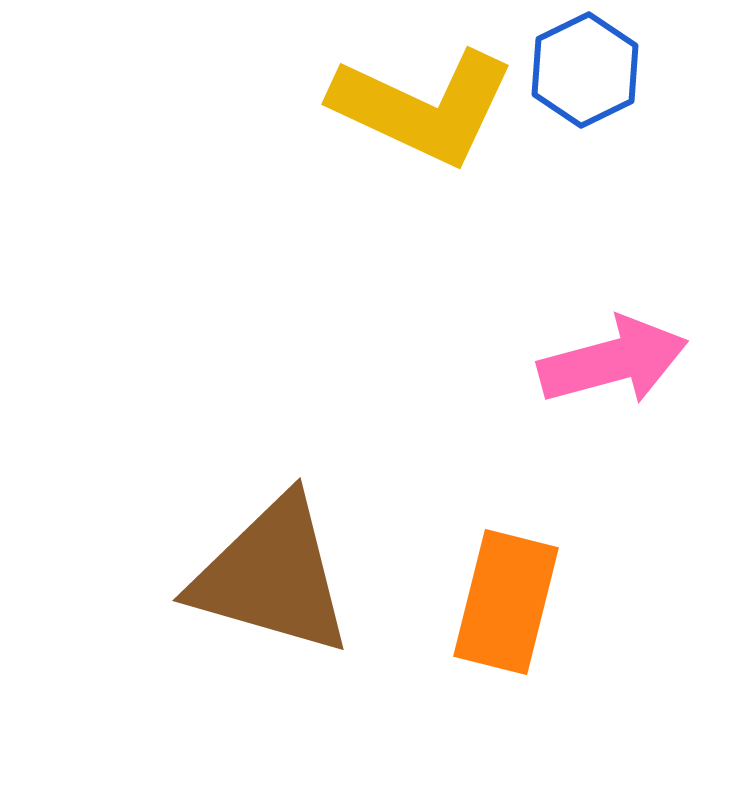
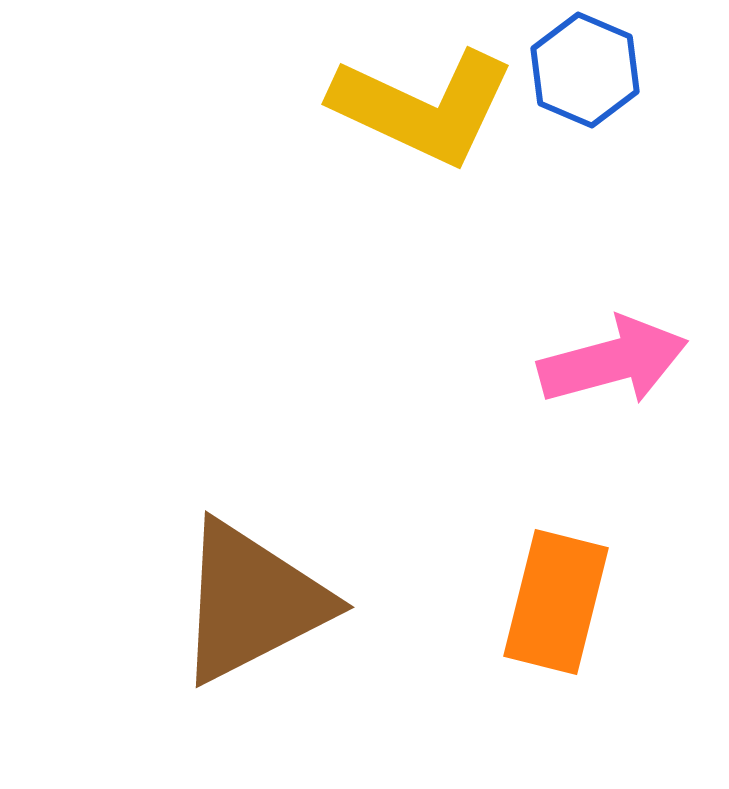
blue hexagon: rotated 11 degrees counterclockwise
brown triangle: moved 20 px left, 26 px down; rotated 43 degrees counterclockwise
orange rectangle: moved 50 px right
